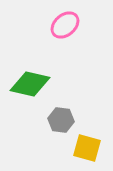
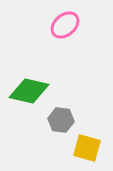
green diamond: moved 1 px left, 7 px down
